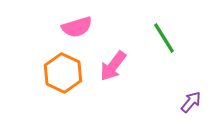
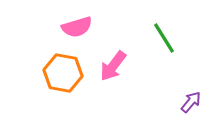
orange hexagon: rotated 15 degrees counterclockwise
